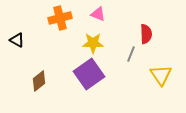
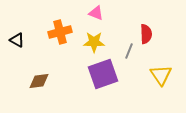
pink triangle: moved 2 px left, 1 px up
orange cross: moved 14 px down
yellow star: moved 1 px right, 1 px up
gray line: moved 2 px left, 3 px up
purple square: moved 14 px right; rotated 16 degrees clockwise
brown diamond: rotated 30 degrees clockwise
